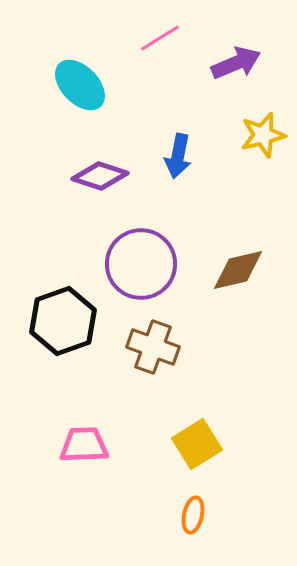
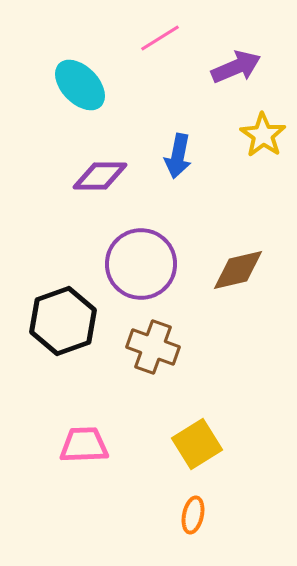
purple arrow: moved 4 px down
yellow star: rotated 24 degrees counterclockwise
purple diamond: rotated 18 degrees counterclockwise
